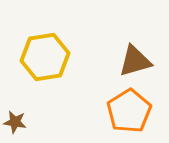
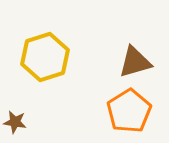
yellow hexagon: rotated 9 degrees counterclockwise
brown triangle: moved 1 px down
